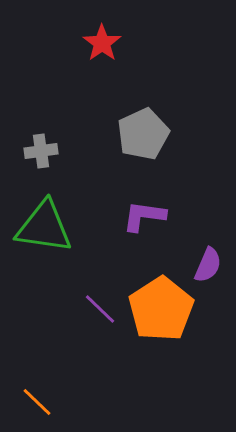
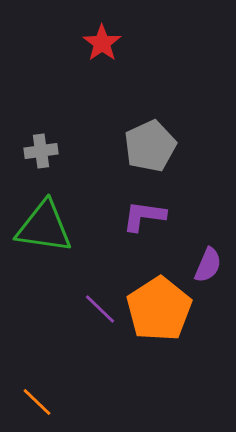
gray pentagon: moved 7 px right, 12 px down
orange pentagon: moved 2 px left
